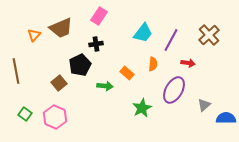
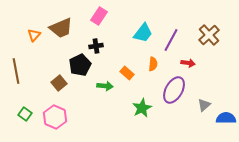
black cross: moved 2 px down
